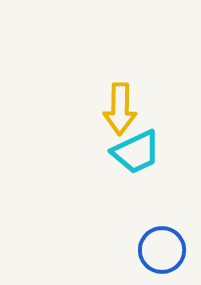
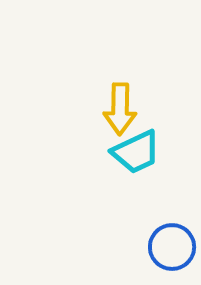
blue circle: moved 10 px right, 3 px up
